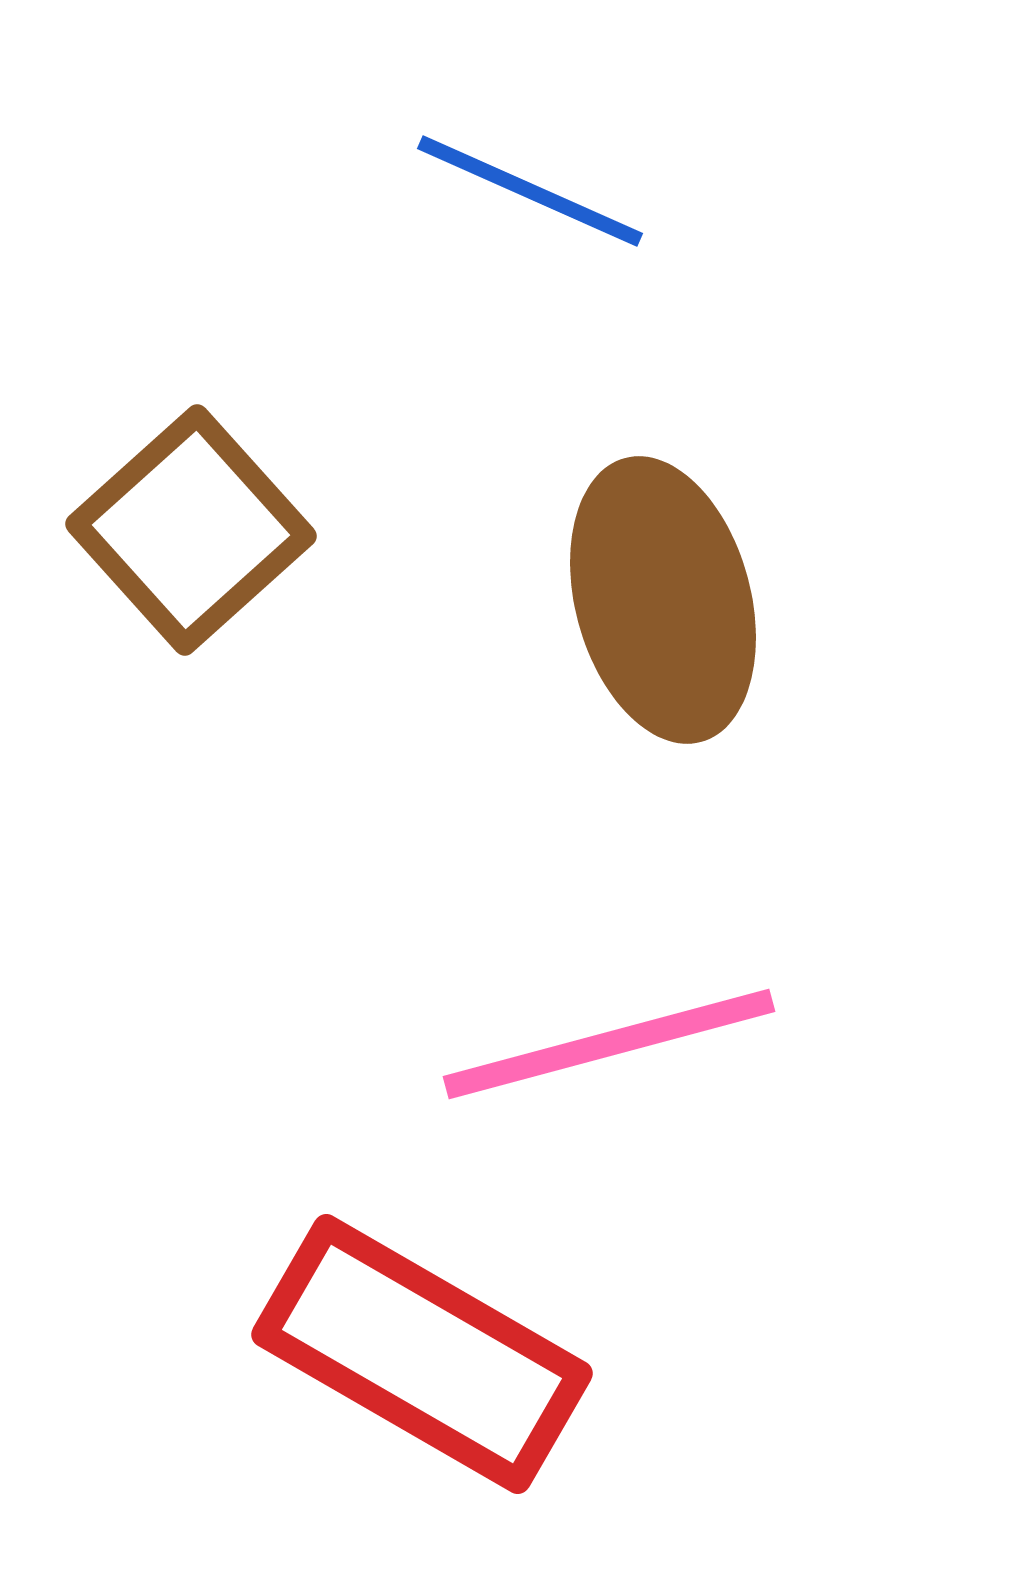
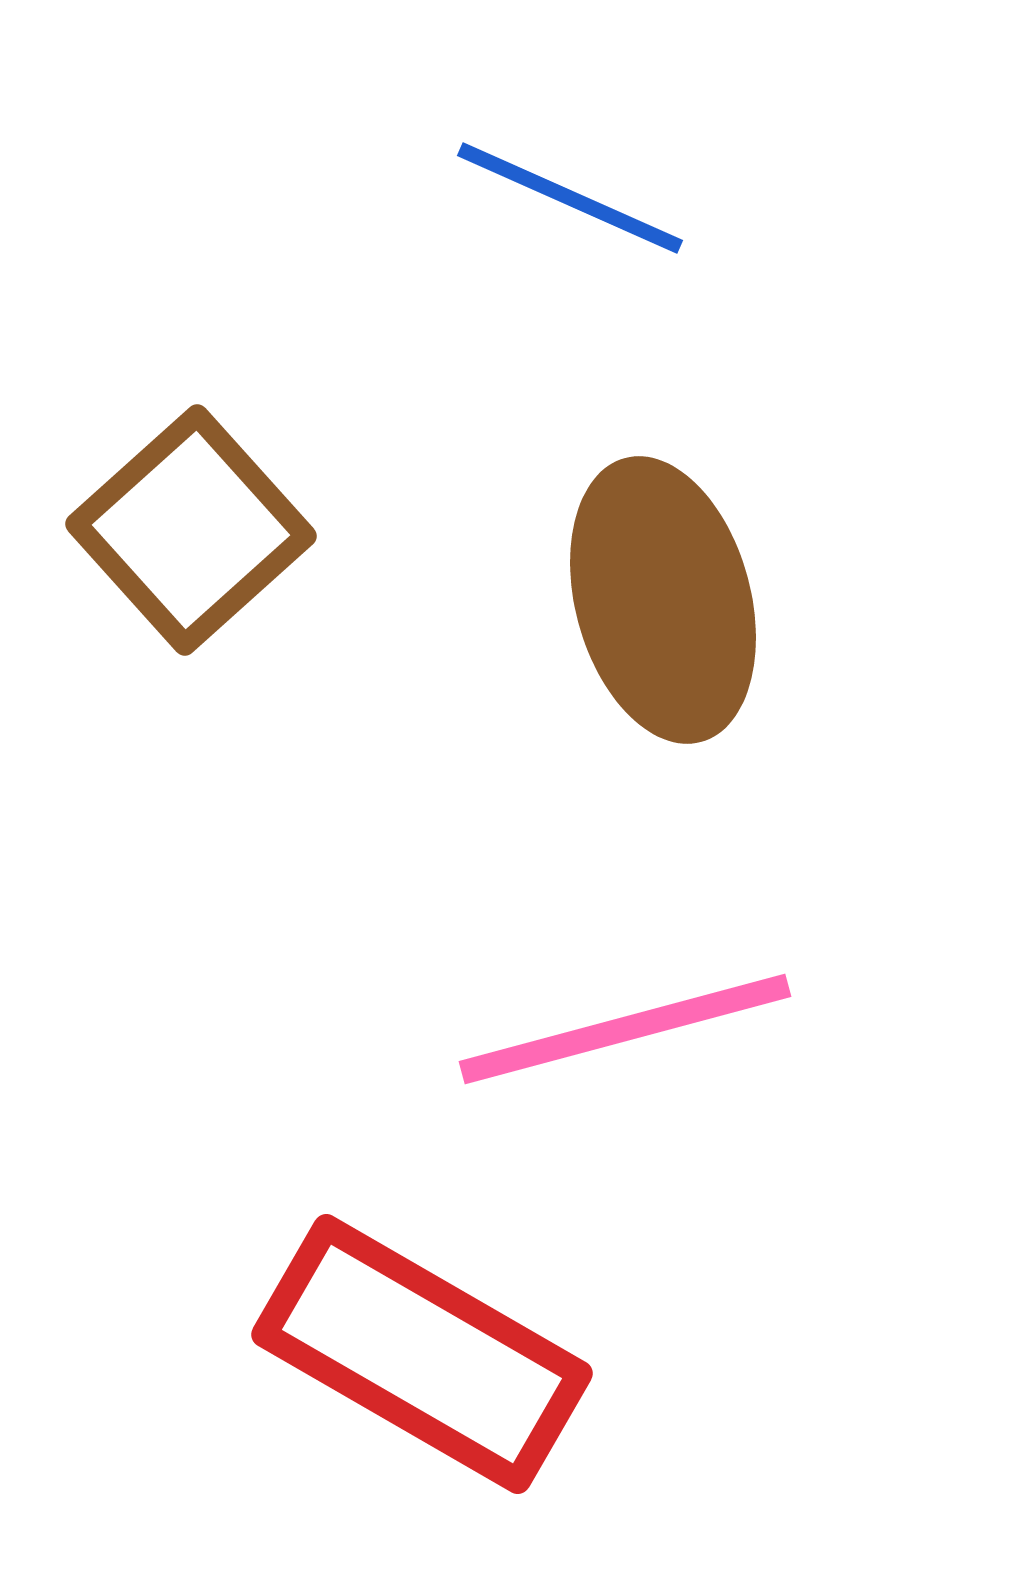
blue line: moved 40 px right, 7 px down
pink line: moved 16 px right, 15 px up
